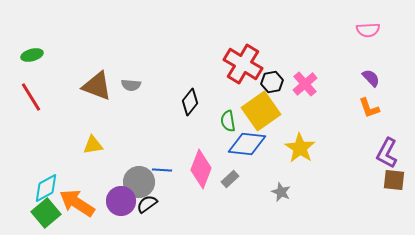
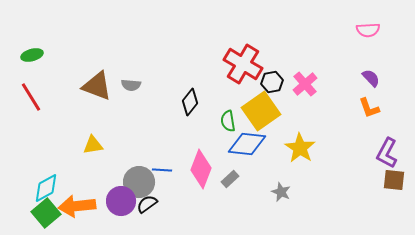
orange arrow: moved 3 px down; rotated 39 degrees counterclockwise
